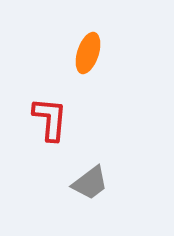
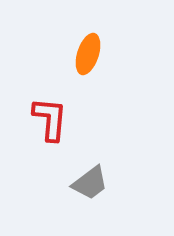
orange ellipse: moved 1 px down
